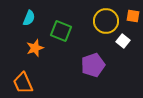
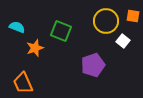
cyan semicircle: moved 12 px left, 9 px down; rotated 91 degrees counterclockwise
